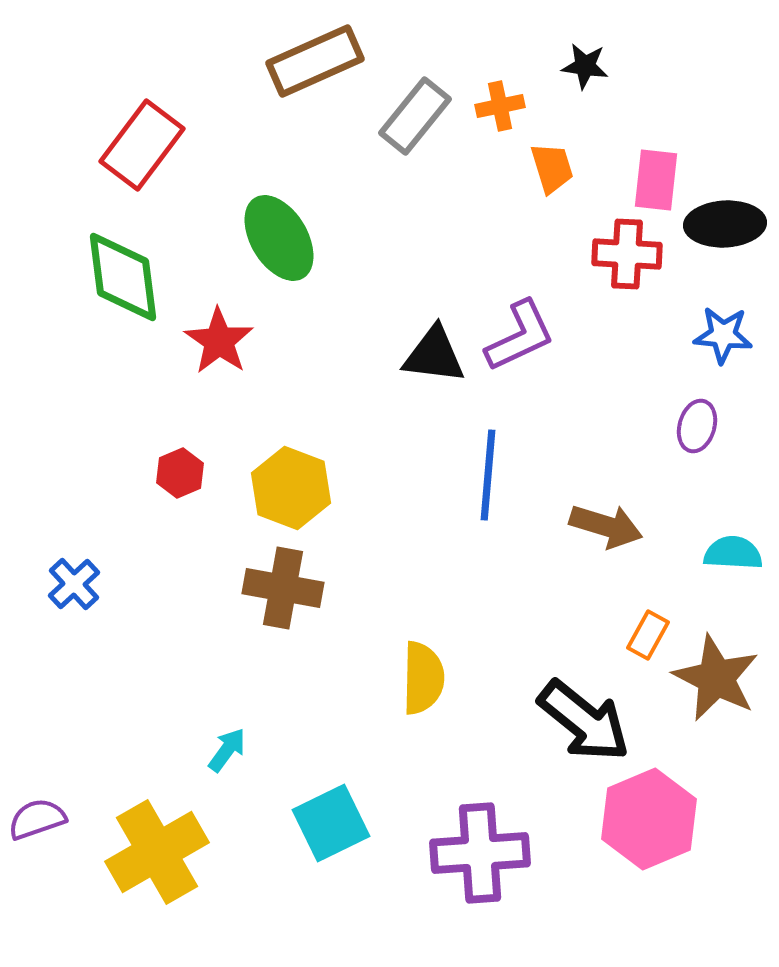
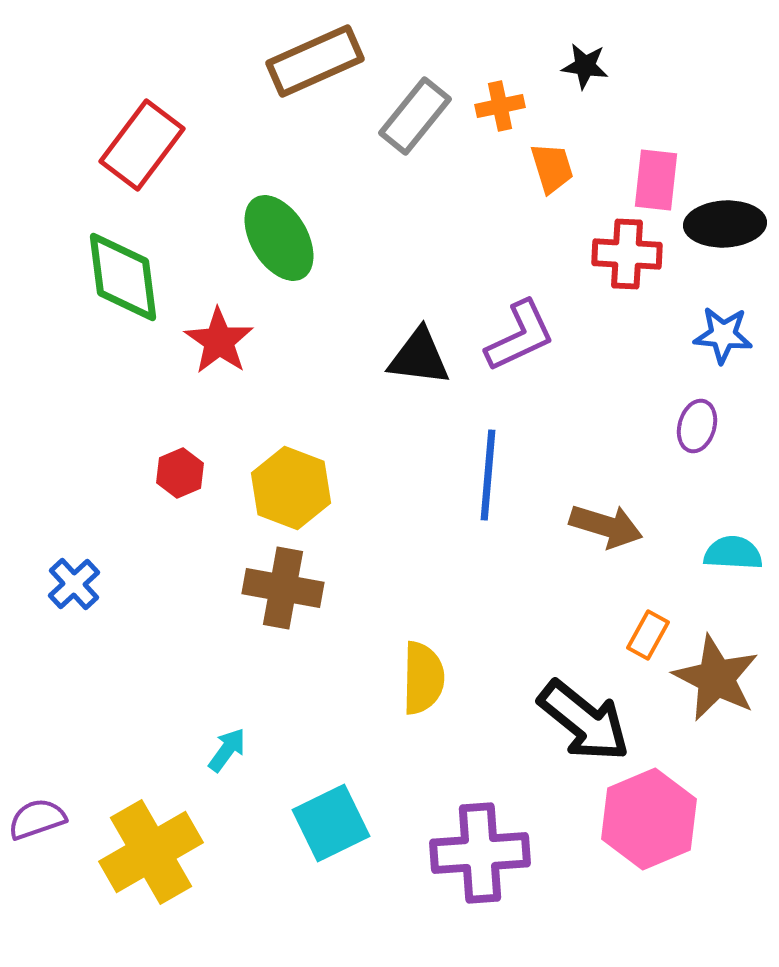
black triangle: moved 15 px left, 2 px down
yellow cross: moved 6 px left
